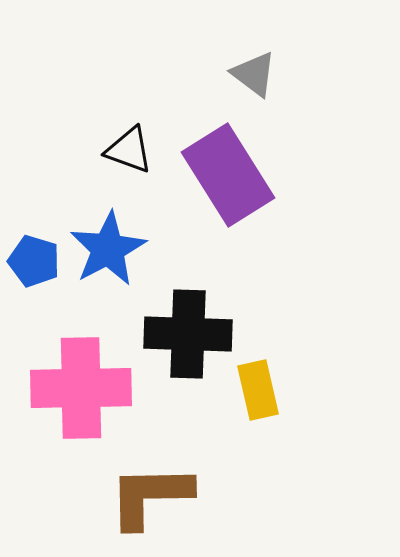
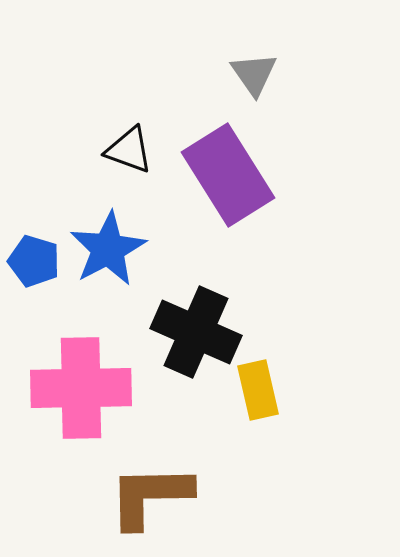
gray triangle: rotated 18 degrees clockwise
black cross: moved 8 px right, 2 px up; rotated 22 degrees clockwise
